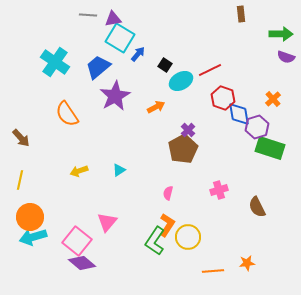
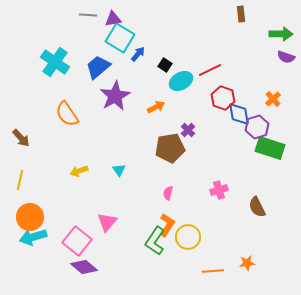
brown pentagon: moved 13 px left, 1 px up; rotated 20 degrees clockwise
cyan triangle: rotated 32 degrees counterclockwise
purple diamond: moved 2 px right, 4 px down
